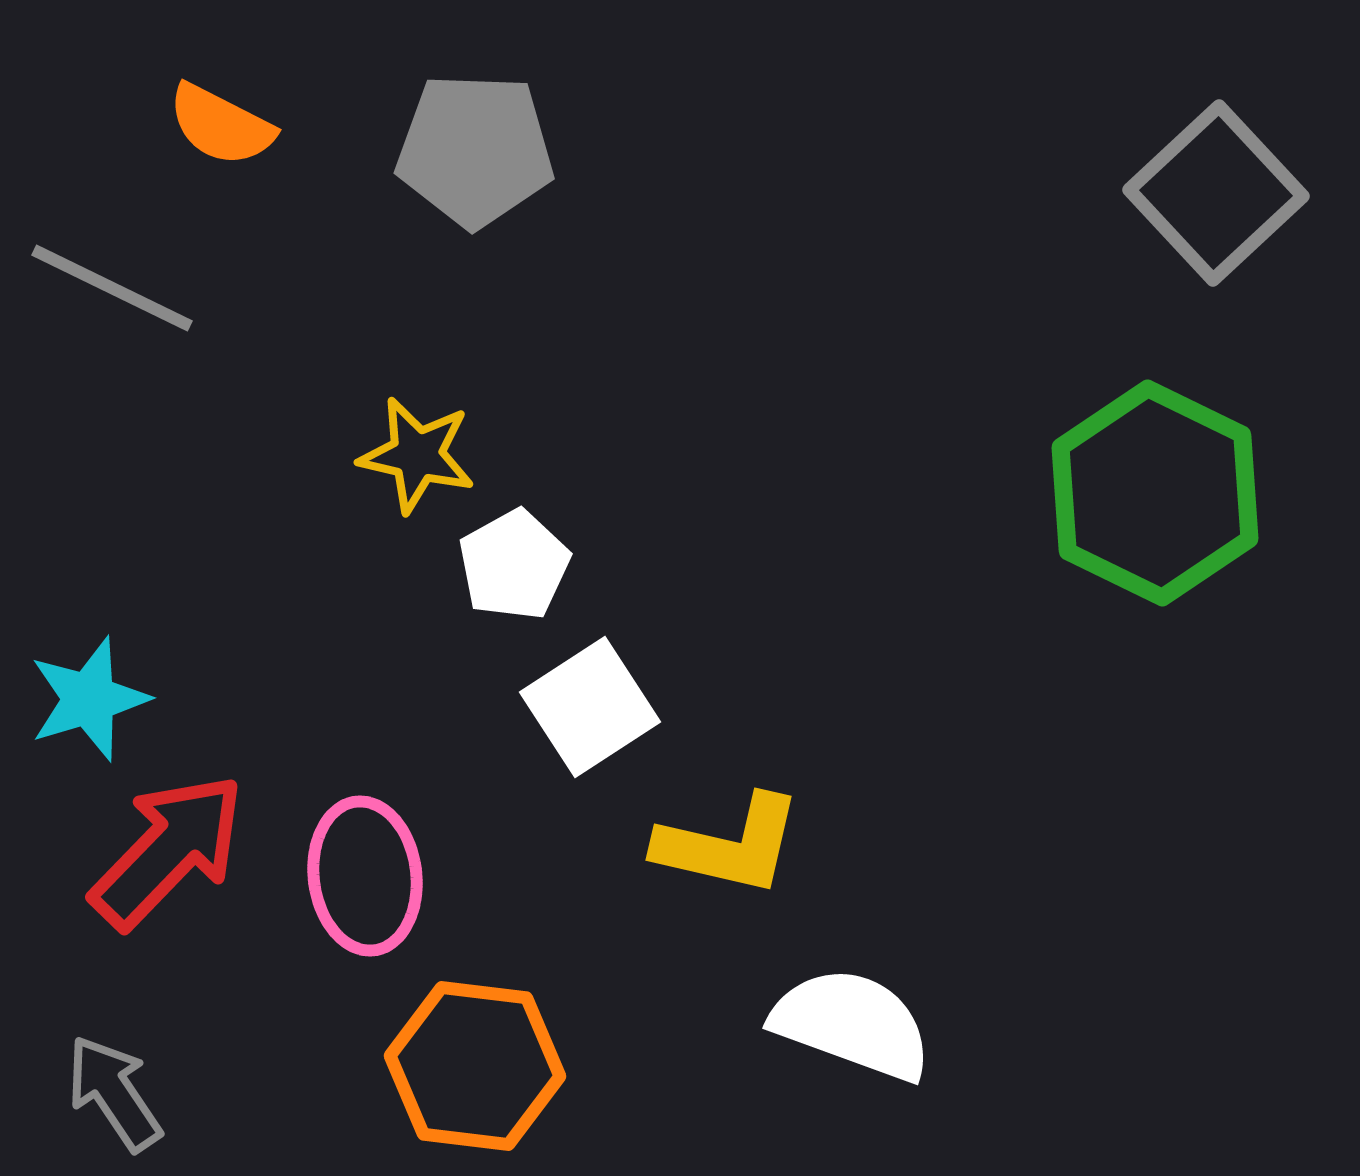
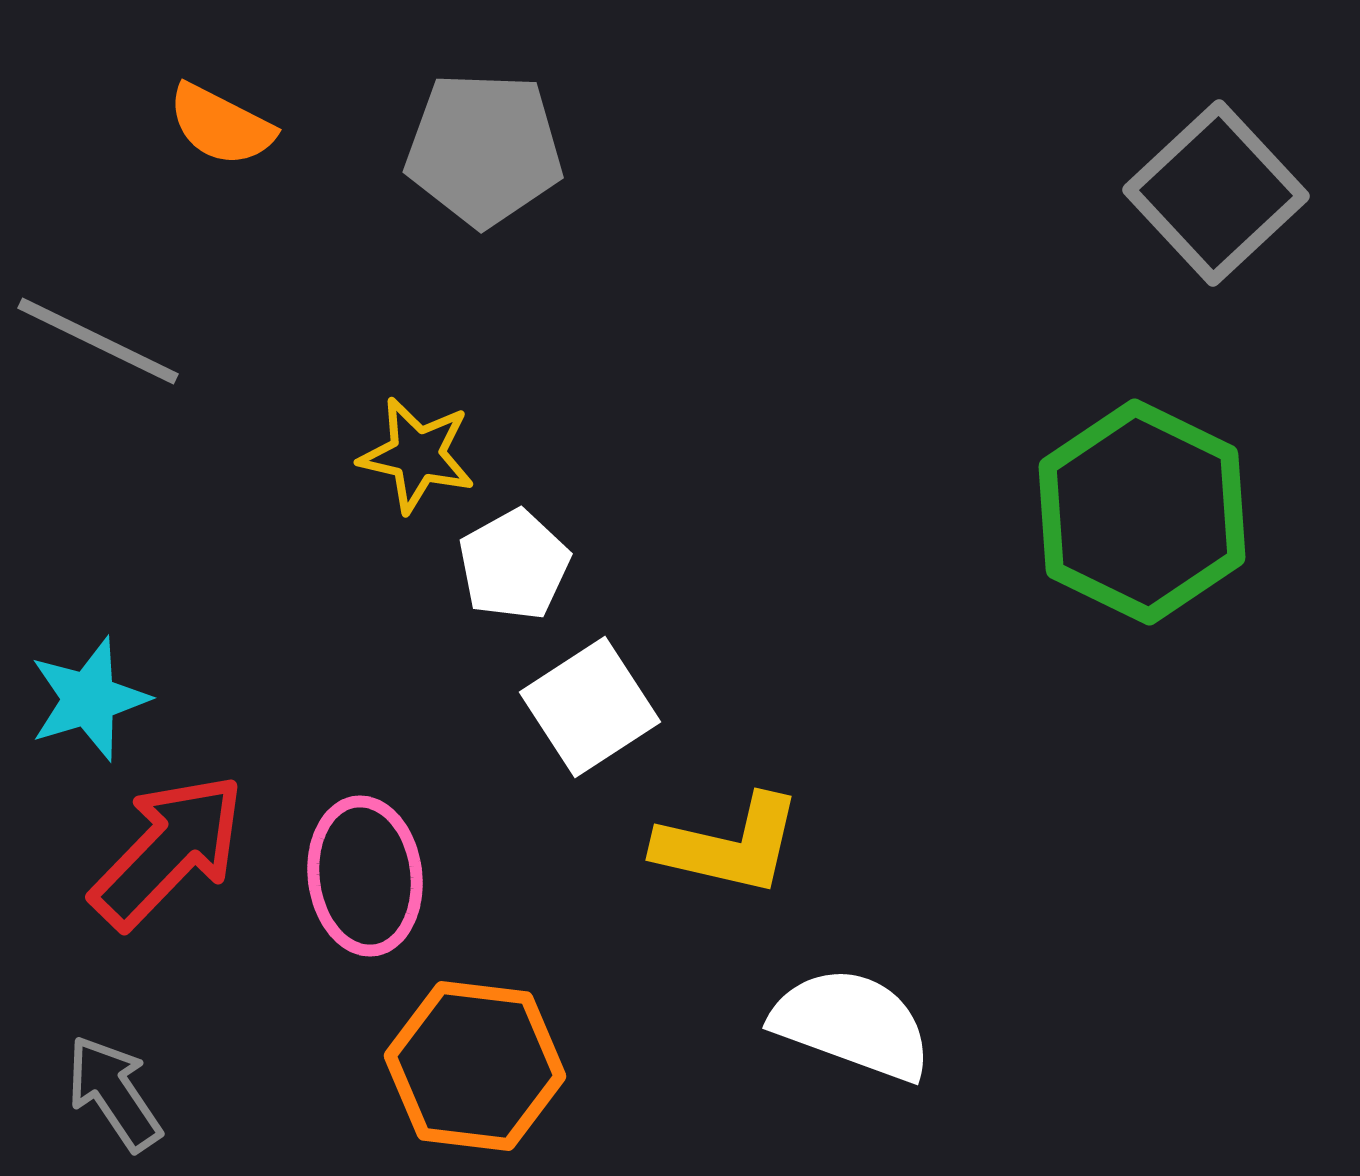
gray pentagon: moved 9 px right, 1 px up
gray line: moved 14 px left, 53 px down
green hexagon: moved 13 px left, 19 px down
